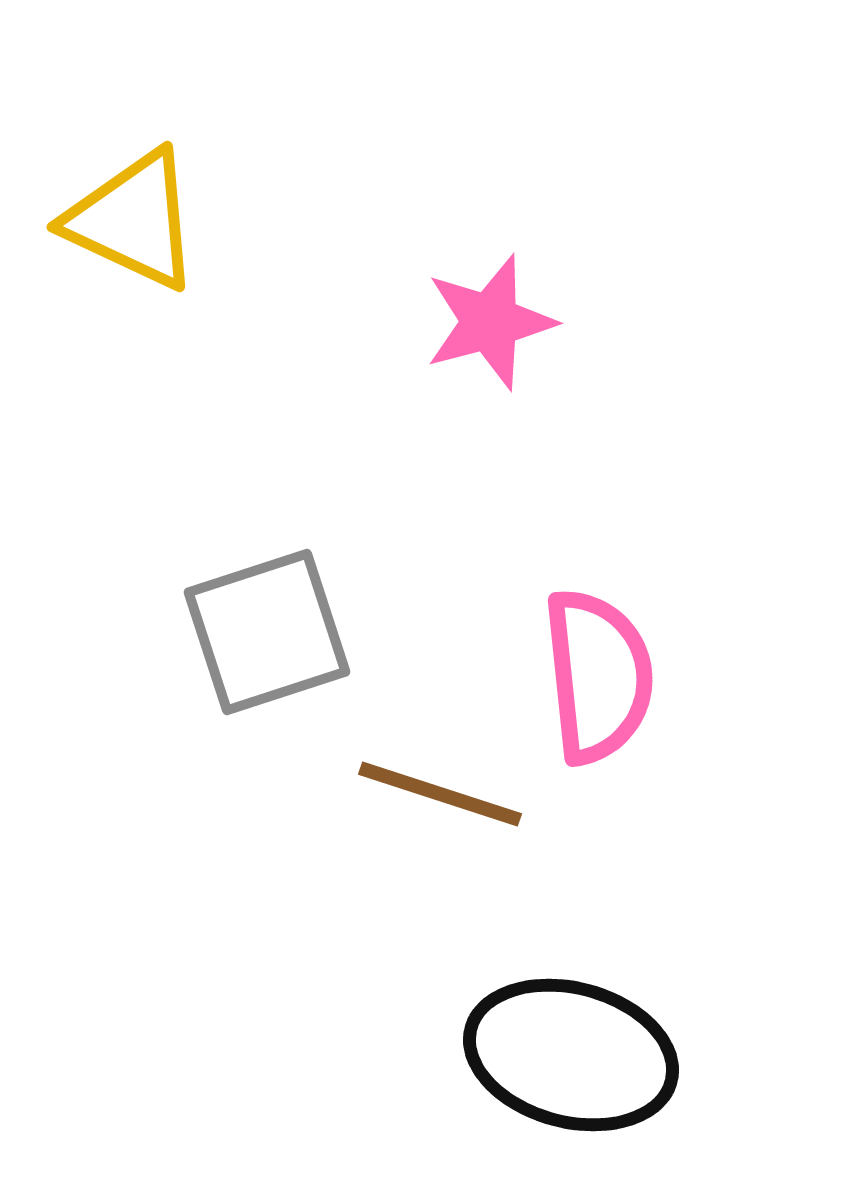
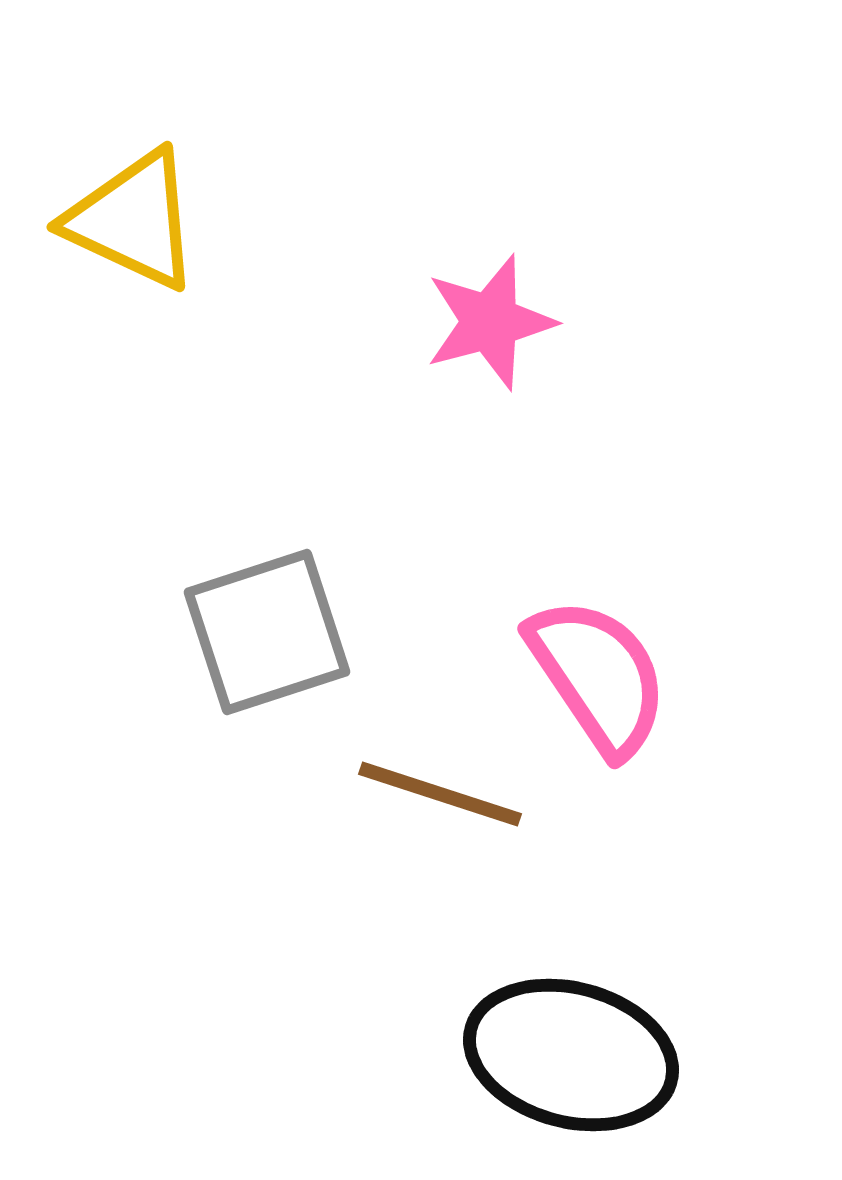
pink semicircle: rotated 28 degrees counterclockwise
